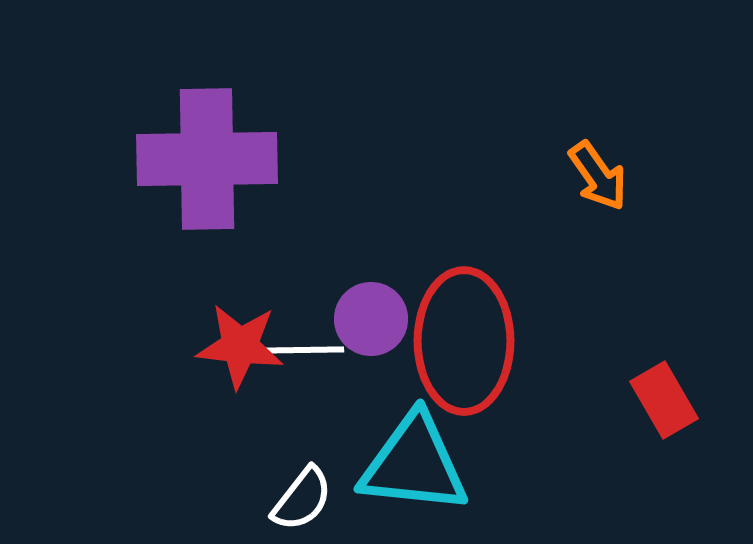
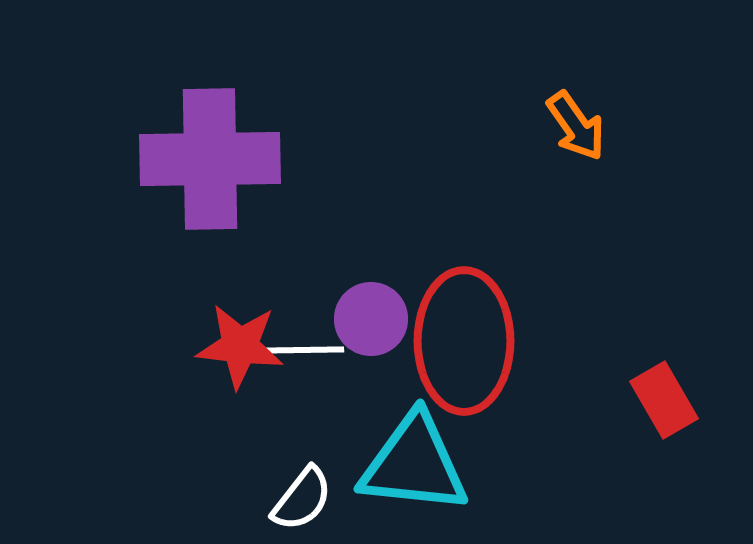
purple cross: moved 3 px right
orange arrow: moved 22 px left, 50 px up
